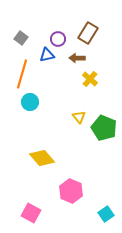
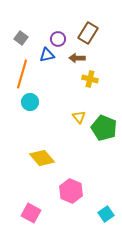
yellow cross: rotated 28 degrees counterclockwise
